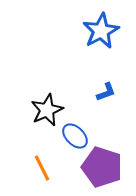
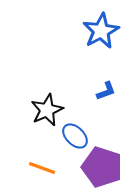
blue L-shape: moved 1 px up
orange line: rotated 44 degrees counterclockwise
